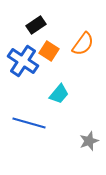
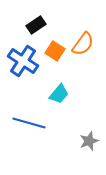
orange square: moved 6 px right
